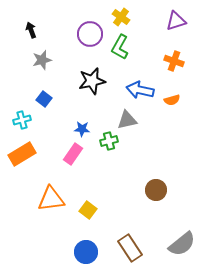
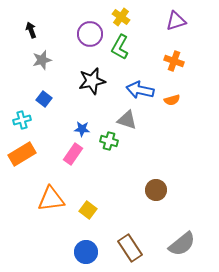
gray triangle: rotated 30 degrees clockwise
green cross: rotated 30 degrees clockwise
